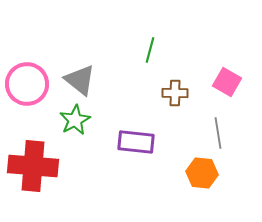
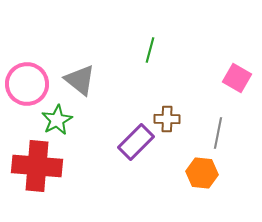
pink square: moved 10 px right, 4 px up
brown cross: moved 8 px left, 26 px down
green star: moved 18 px left
gray line: rotated 20 degrees clockwise
purple rectangle: rotated 51 degrees counterclockwise
red cross: moved 4 px right
